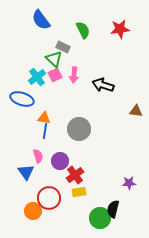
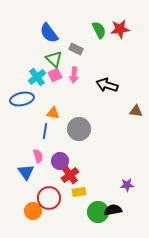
blue semicircle: moved 8 px right, 13 px down
green semicircle: moved 16 px right
gray rectangle: moved 13 px right, 2 px down
black arrow: moved 4 px right
blue ellipse: rotated 30 degrees counterclockwise
orange triangle: moved 9 px right, 5 px up
red cross: moved 5 px left
purple star: moved 2 px left, 2 px down
black semicircle: moved 1 px down; rotated 66 degrees clockwise
green circle: moved 2 px left, 6 px up
